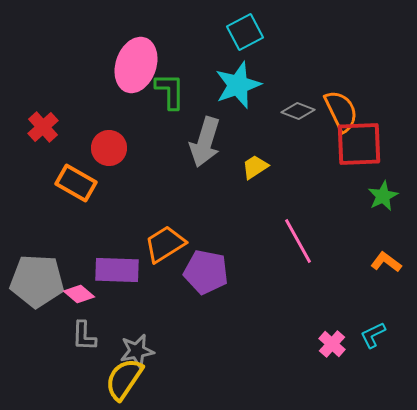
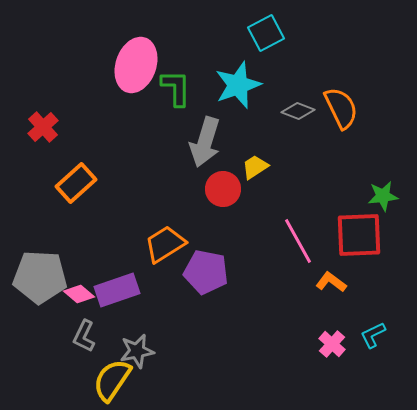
cyan square: moved 21 px right, 1 px down
green L-shape: moved 6 px right, 3 px up
orange semicircle: moved 3 px up
red square: moved 91 px down
red circle: moved 114 px right, 41 px down
orange rectangle: rotated 72 degrees counterclockwise
green star: rotated 20 degrees clockwise
orange L-shape: moved 55 px left, 20 px down
purple rectangle: moved 20 px down; rotated 21 degrees counterclockwise
gray pentagon: moved 3 px right, 4 px up
gray L-shape: rotated 24 degrees clockwise
yellow semicircle: moved 12 px left, 1 px down
